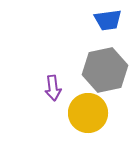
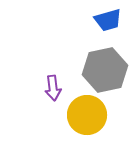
blue trapezoid: rotated 8 degrees counterclockwise
yellow circle: moved 1 px left, 2 px down
